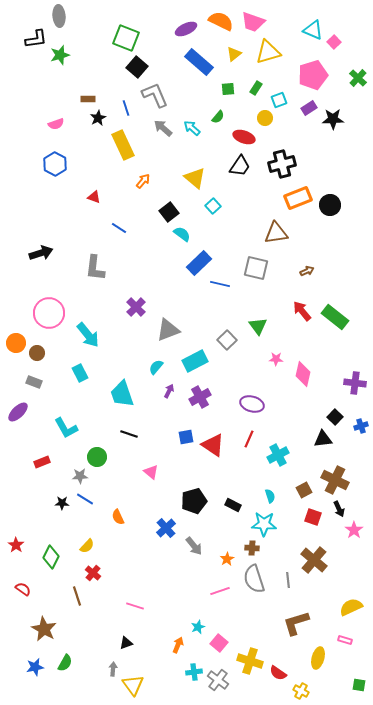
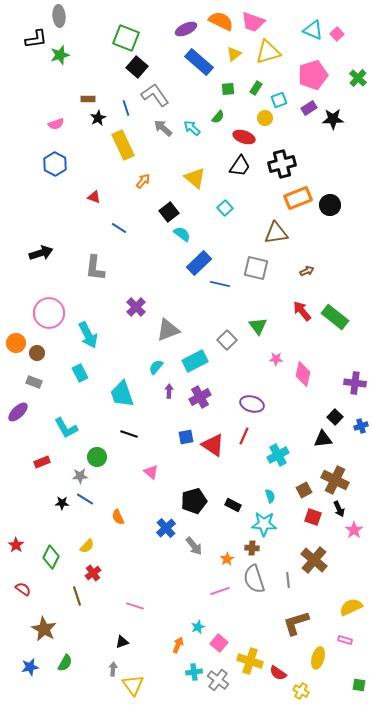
pink square at (334, 42): moved 3 px right, 8 px up
gray L-shape at (155, 95): rotated 12 degrees counterclockwise
cyan square at (213, 206): moved 12 px right, 2 px down
cyan arrow at (88, 335): rotated 12 degrees clockwise
purple arrow at (169, 391): rotated 24 degrees counterclockwise
red line at (249, 439): moved 5 px left, 3 px up
red cross at (93, 573): rotated 14 degrees clockwise
black triangle at (126, 643): moved 4 px left, 1 px up
blue star at (35, 667): moved 5 px left
